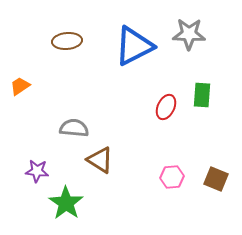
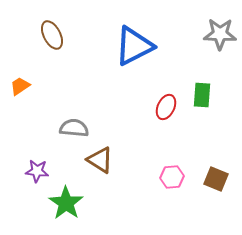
gray star: moved 31 px right
brown ellipse: moved 15 px left, 6 px up; rotated 68 degrees clockwise
